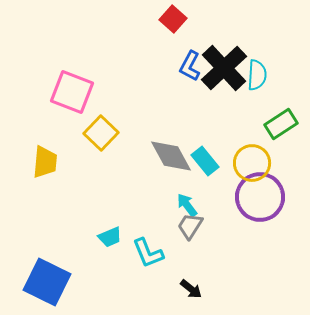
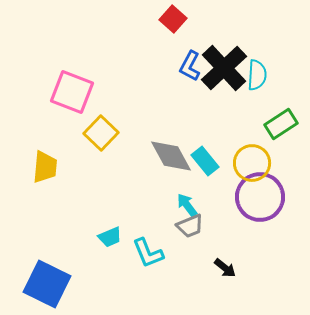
yellow trapezoid: moved 5 px down
gray trapezoid: rotated 144 degrees counterclockwise
blue square: moved 2 px down
black arrow: moved 34 px right, 21 px up
